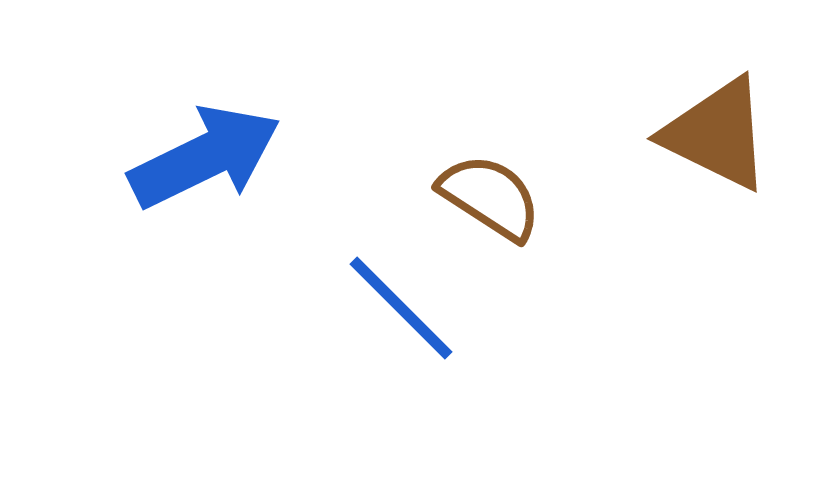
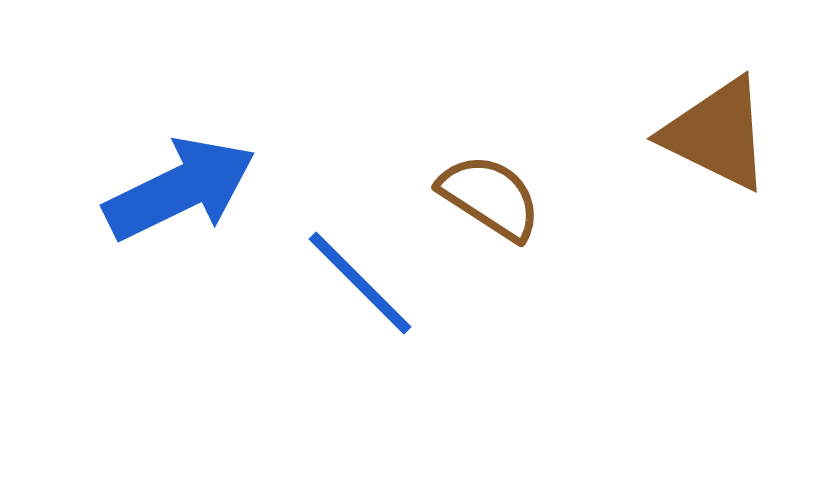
blue arrow: moved 25 px left, 32 px down
blue line: moved 41 px left, 25 px up
